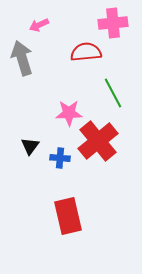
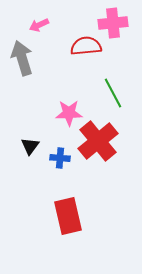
red semicircle: moved 6 px up
